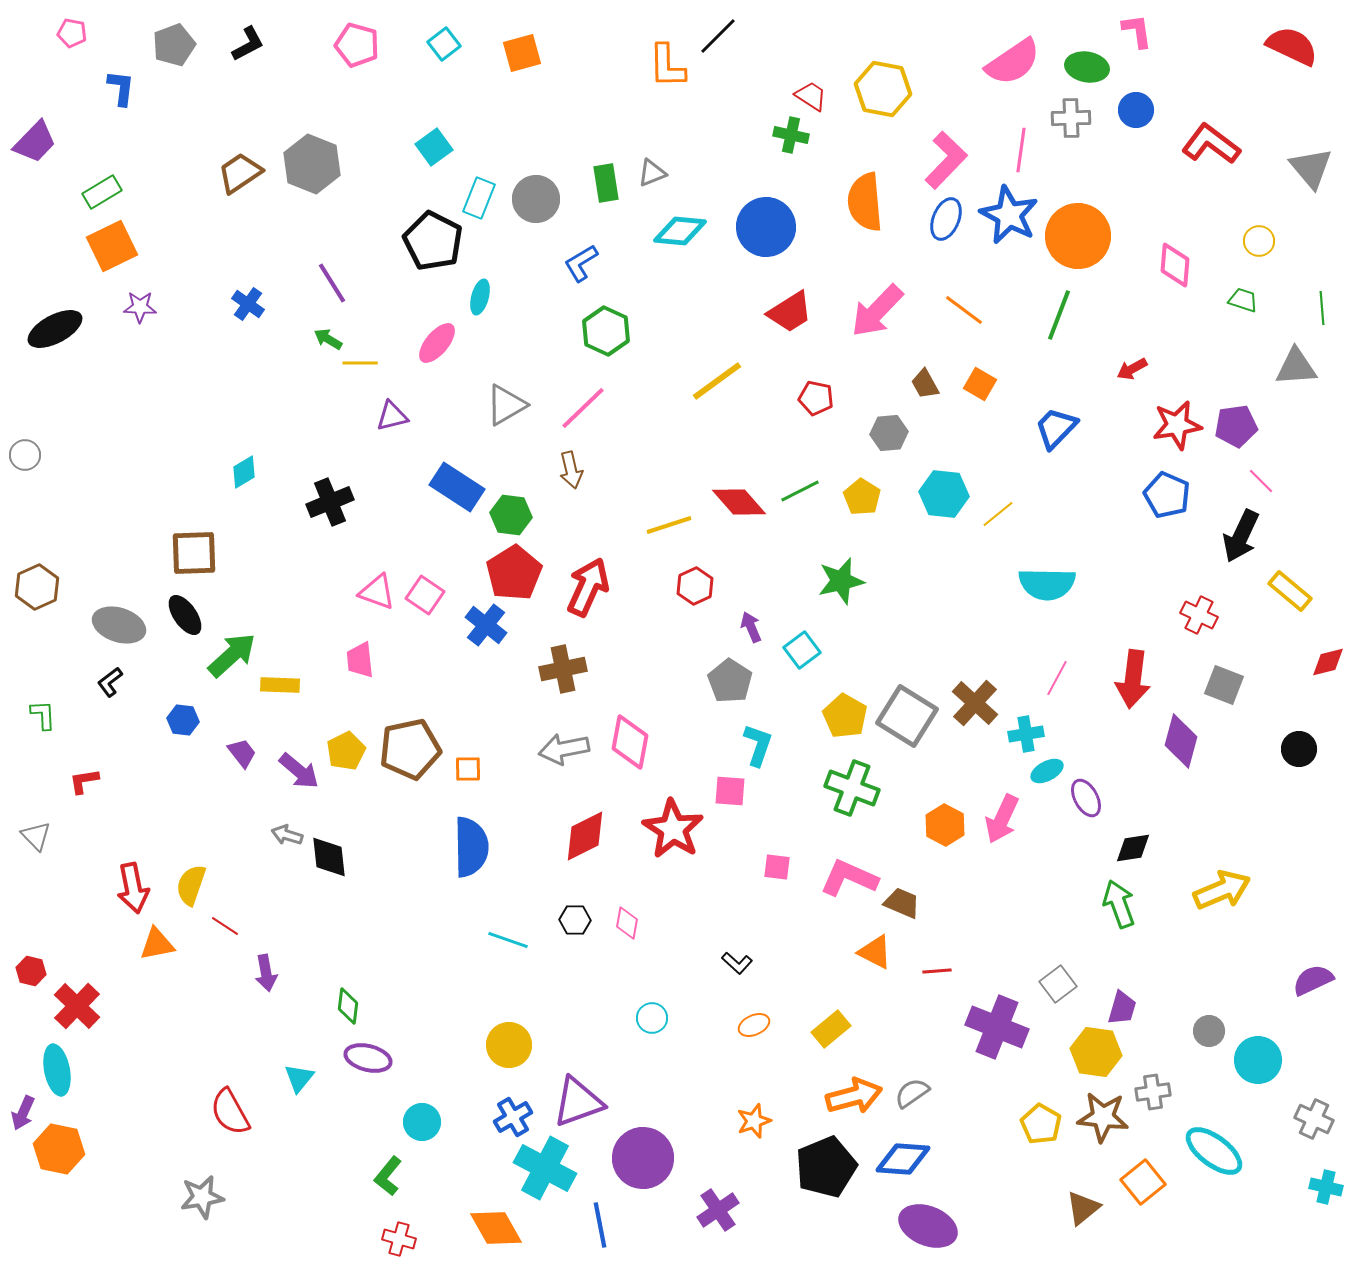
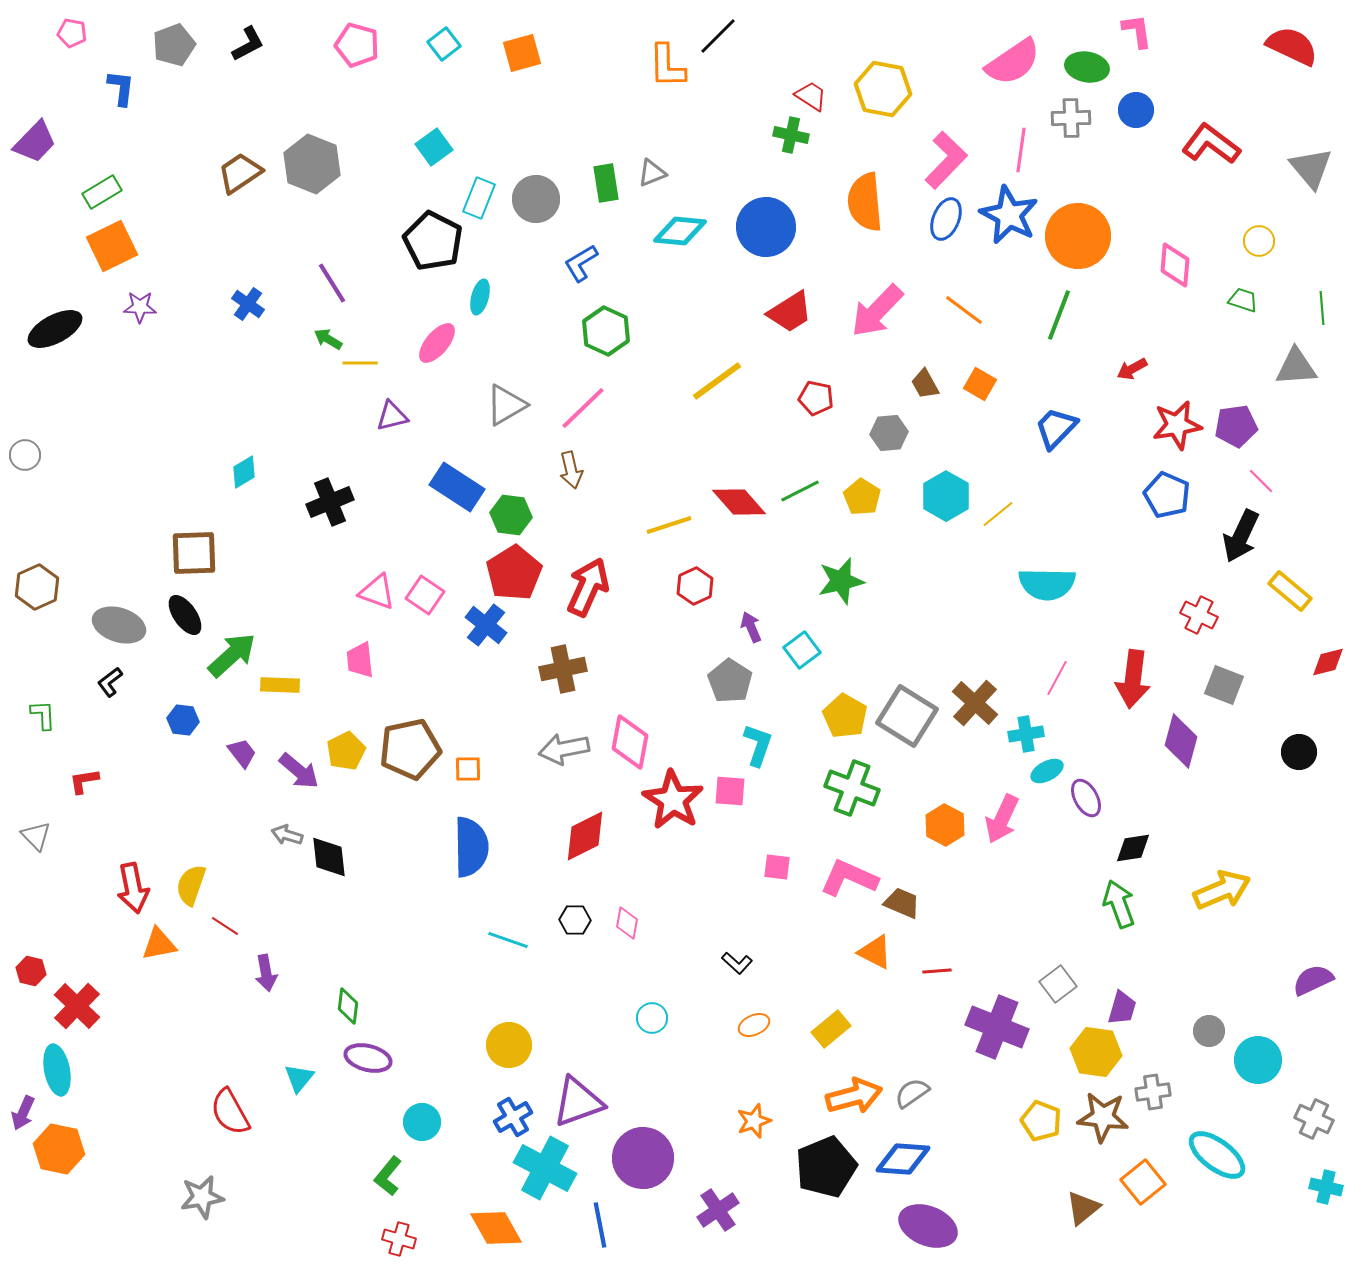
cyan hexagon at (944, 494): moved 2 px right, 2 px down; rotated 24 degrees clockwise
black circle at (1299, 749): moved 3 px down
red star at (673, 829): moved 29 px up
orange triangle at (157, 944): moved 2 px right
yellow pentagon at (1041, 1124): moved 3 px up; rotated 9 degrees counterclockwise
cyan ellipse at (1214, 1151): moved 3 px right, 4 px down
